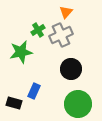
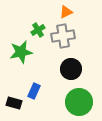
orange triangle: rotated 24 degrees clockwise
gray cross: moved 2 px right, 1 px down; rotated 15 degrees clockwise
green circle: moved 1 px right, 2 px up
